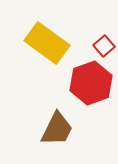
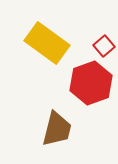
brown trapezoid: rotated 12 degrees counterclockwise
